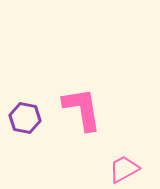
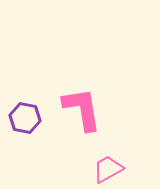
pink trapezoid: moved 16 px left
